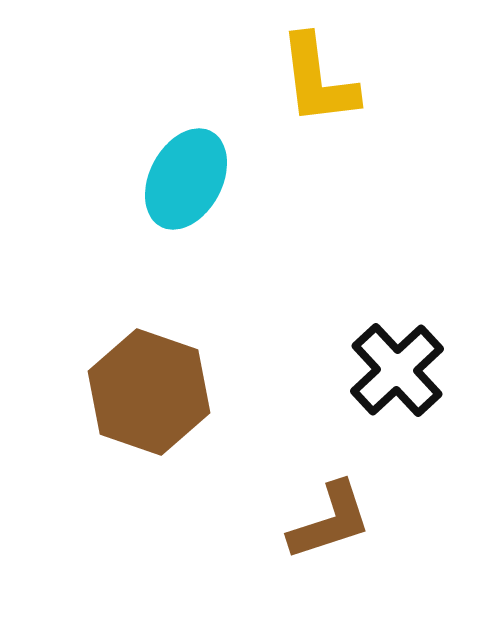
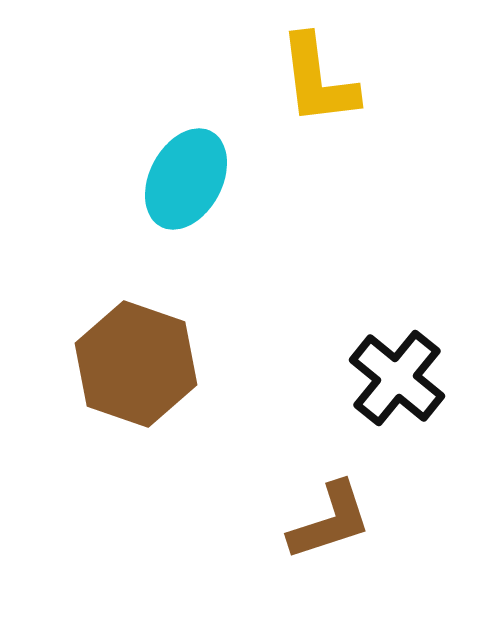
black cross: moved 8 px down; rotated 8 degrees counterclockwise
brown hexagon: moved 13 px left, 28 px up
